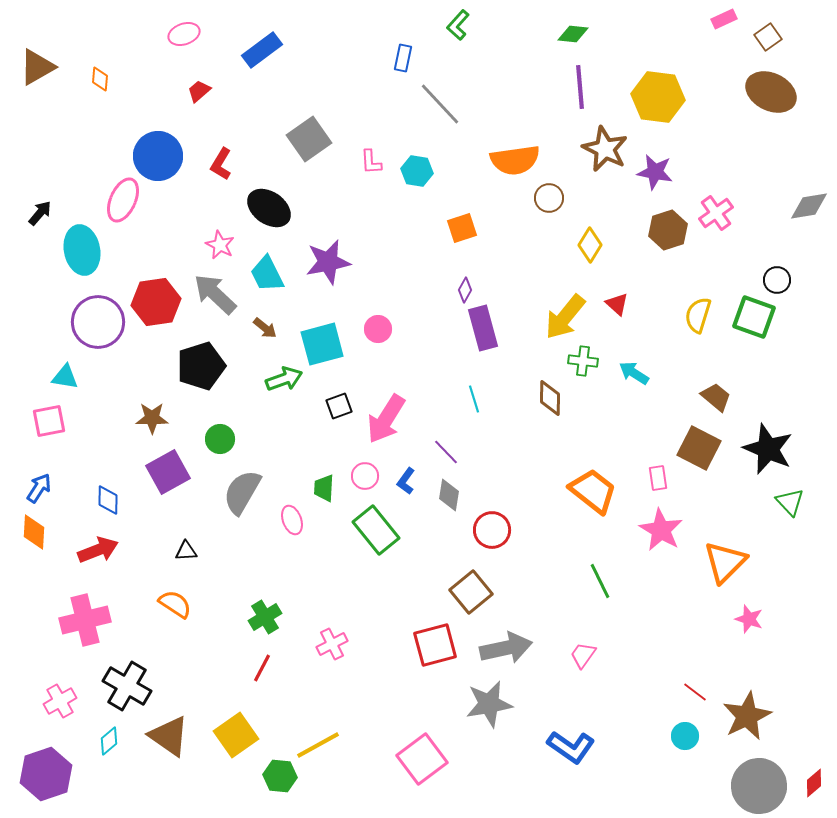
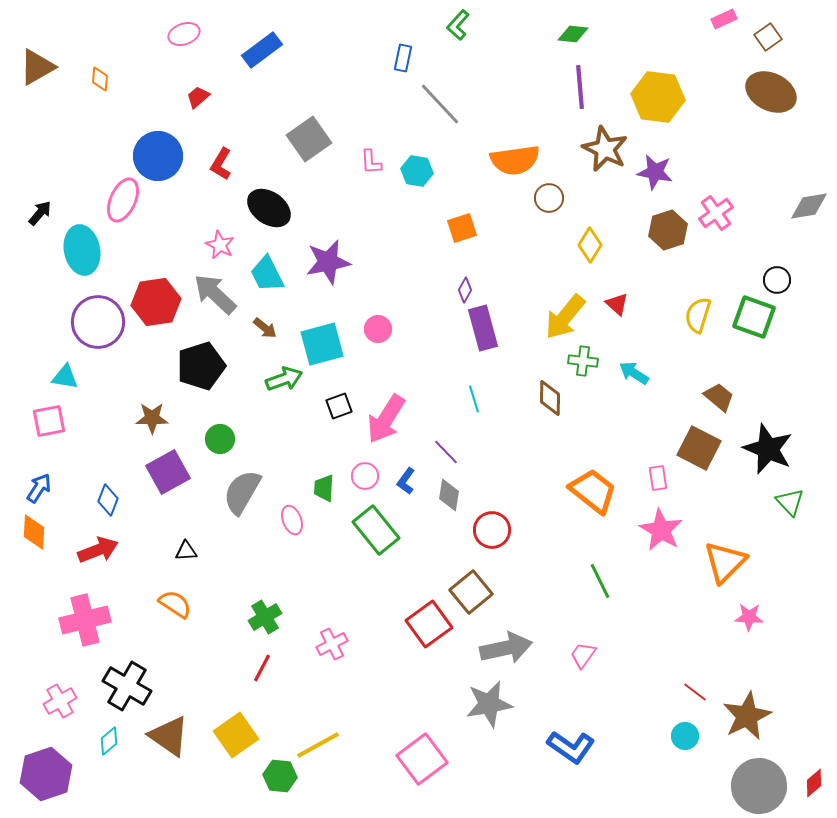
red trapezoid at (199, 91): moved 1 px left, 6 px down
brown trapezoid at (716, 397): moved 3 px right
blue diamond at (108, 500): rotated 20 degrees clockwise
pink star at (749, 619): moved 2 px up; rotated 16 degrees counterclockwise
red square at (435, 645): moved 6 px left, 21 px up; rotated 21 degrees counterclockwise
